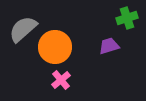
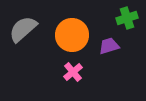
orange circle: moved 17 px right, 12 px up
pink cross: moved 12 px right, 8 px up
